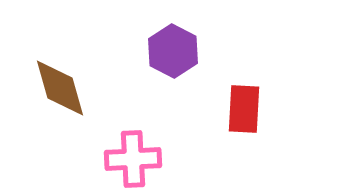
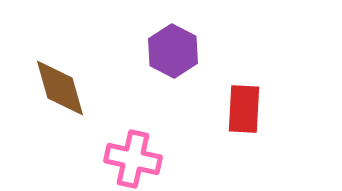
pink cross: rotated 16 degrees clockwise
